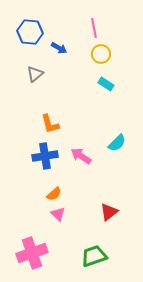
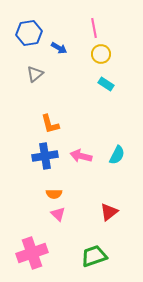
blue hexagon: moved 1 px left, 1 px down; rotated 15 degrees counterclockwise
cyan semicircle: moved 12 px down; rotated 18 degrees counterclockwise
pink arrow: rotated 20 degrees counterclockwise
orange semicircle: rotated 42 degrees clockwise
